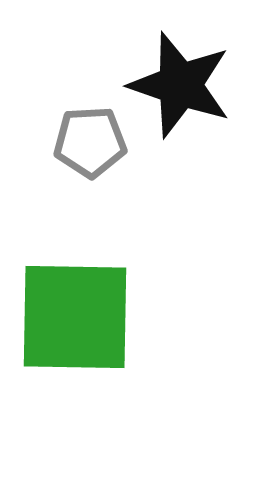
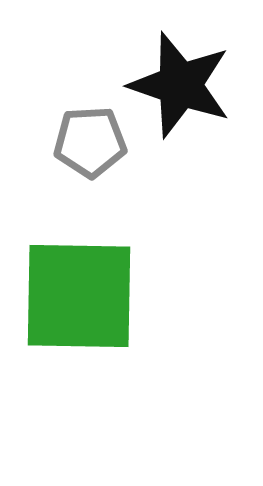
green square: moved 4 px right, 21 px up
